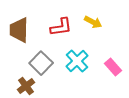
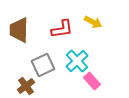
red L-shape: moved 1 px right, 2 px down
gray square: moved 2 px right, 2 px down; rotated 20 degrees clockwise
pink rectangle: moved 21 px left, 14 px down
